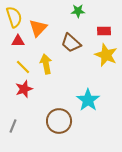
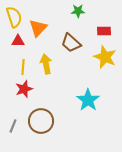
yellow star: moved 1 px left, 2 px down
yellow line: rotated 49 degrees clockwise
brown circle: moved 18 px left
